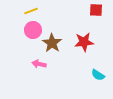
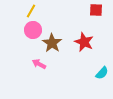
yellow line: rotated 40 degrees counterclockwise
red star: rotated 30 degrees clockwise
pink arrow: rotated 16 degrees clockwise
cyan semicircle: moved 4 px right, 2 px up; rotated 80 degrees counterclockwise
